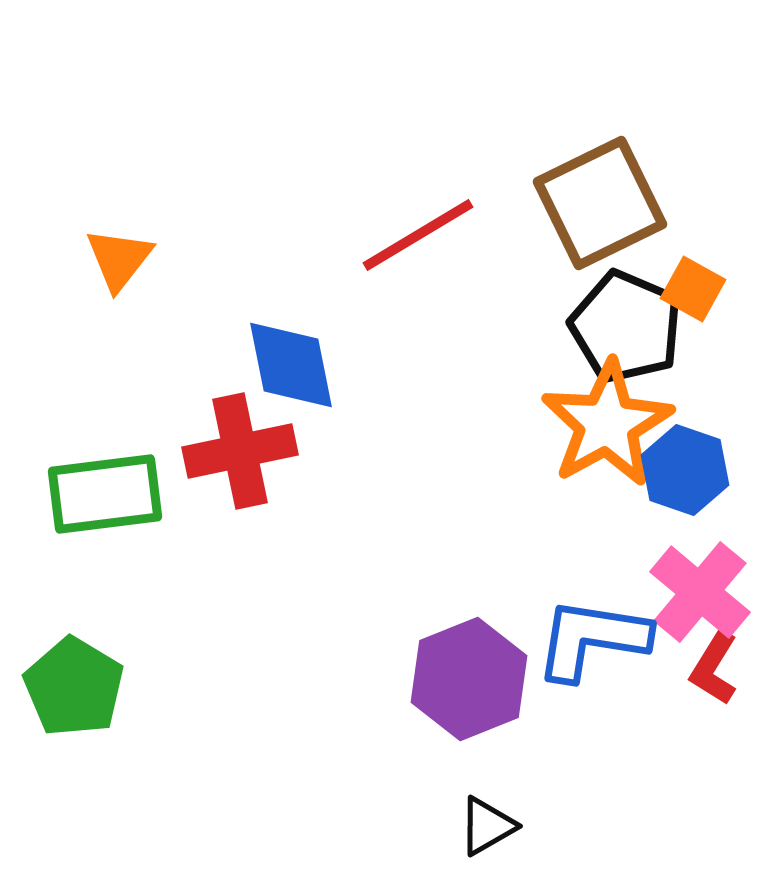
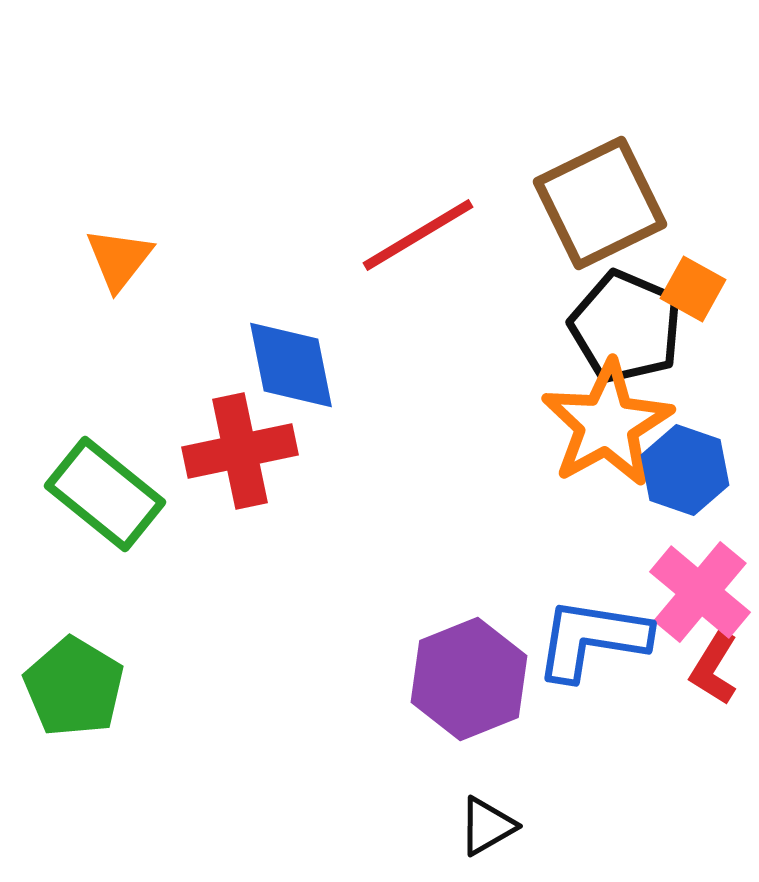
green rectangle: rotated 46 degrees clockwise
